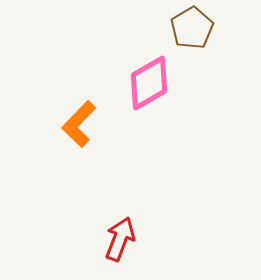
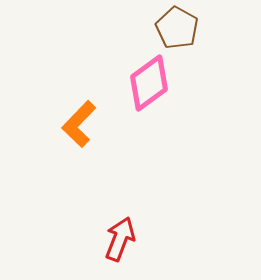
brown pentagon: moved 15 px left; rotated 12 degrees counterclockwise
pink diamond: rotated 6 degrees counterclockwise
